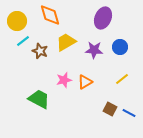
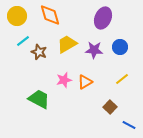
yellow circle: moved 5 px up
yellow trapezoid: moved 1 px right, 2 px down
brown star: moved 1 px left, 1 px down
brown square: moved 2 px up; rotated 16 degrees clockwise
blue line: moved 12 px down
